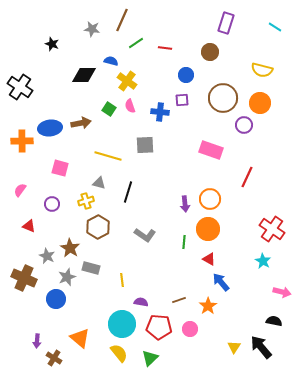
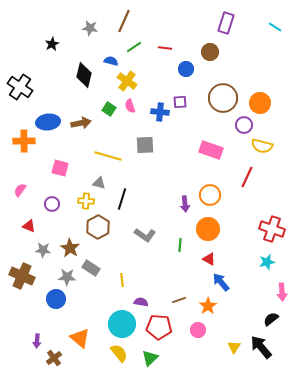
brown line at (122, 20): moved 2 px right, 1 px down
gray star at (92, 29): moved 2 px left, 1 px up
green line at (136, 43): moved 2 px left, 4 px down
black star at (52, 44): rotated 24 degrees clockwise
yellow semicircle at (262, 70): moved 76 px down
black diamond at (84, 75): rotated 75 degrees counterclockwise
blue circle at (186, 75): moved 6 px up
purple square at (182, 100): moved 2 px left, 2 px down
blue ellipse at (50, 128): moved 2 px left, 6 px up
orange cross at (22, 141): moved 2 px right
black line at (128, 192): moved 6 px left, 7 px down
orange circle at (210, 199): moved 4 px up
yellow cross at (86, 201): rotated 21 degrees clockwise
red cross at (272, 229): rotated 15 degrees counterclockwise
green line at (184, 242): moved 4 px left, 3 px down
gray star at (47, 256): moved 4 px left, 6 px up; rotated 21 degrees counterclockwise
cyan star at (263, 261): moved 4 px right, 1 px down; rotated 28 degrees clockwise
gray rectangle at (91, 268): rotated 18 degrees clockwise
gray star at (67, 277): rotated 24 degrees clockwise
brown cross at (24, 278): moved 2 px left, 2 px up
pink arrow at (282, 292): rotated 72 degrees clockwise
black semicircle at (274, 321): moved 3 px left, 2 px up; rotated 49 degrees counterclockwise
pink circle at (190, 329): moved 8 px right, 1 px down
brown cross at (54, 358): rotated 21 degrees clockwise
